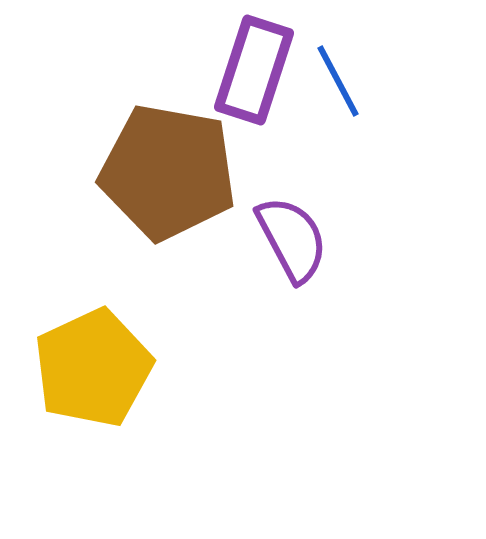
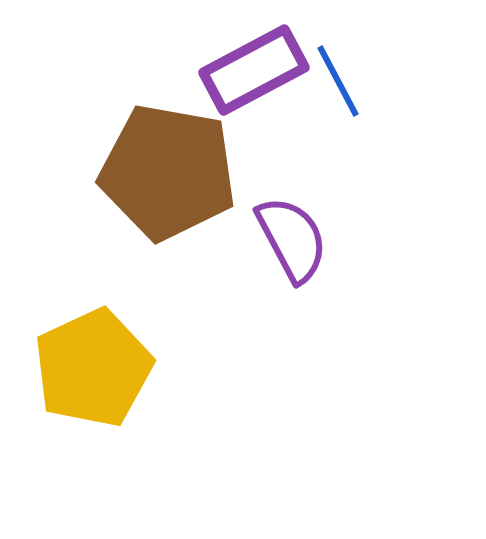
purple rectangle: rotated 44 degrees clockwise
